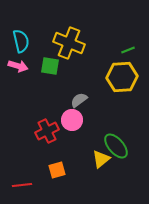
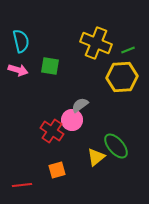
yellow cross: moved 27 px right
pink arrow: moved 4 px down
gray semicircle: moved 1 px right, 5 px down
red cross: moved 5 px right; rotated 30 degrees counterclockwise
yellow triangle: moved 5 px left, 2 px up
